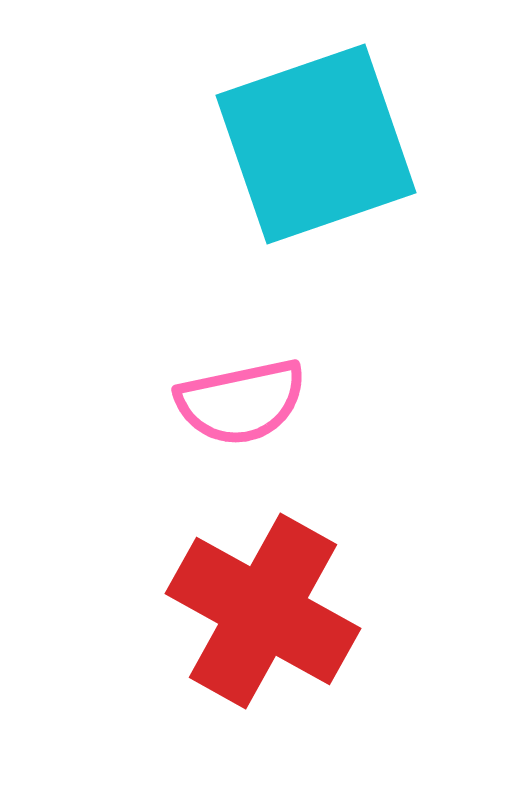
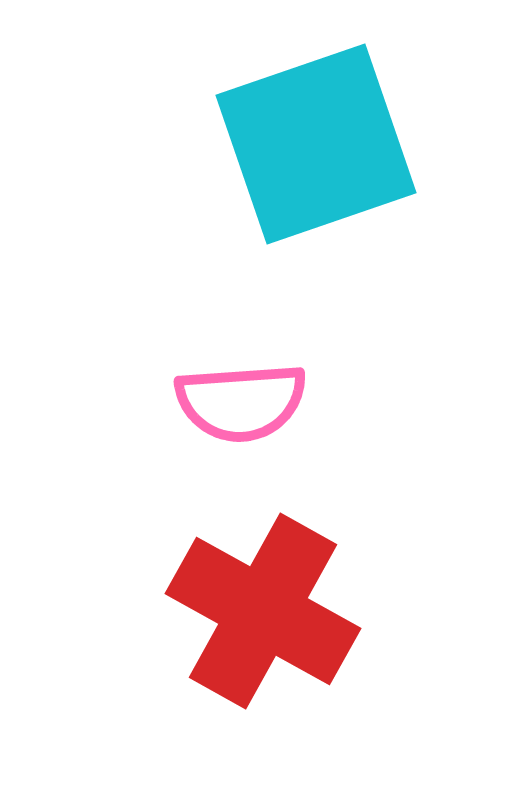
pink semicircle: rotated 8 degrees clockwise
